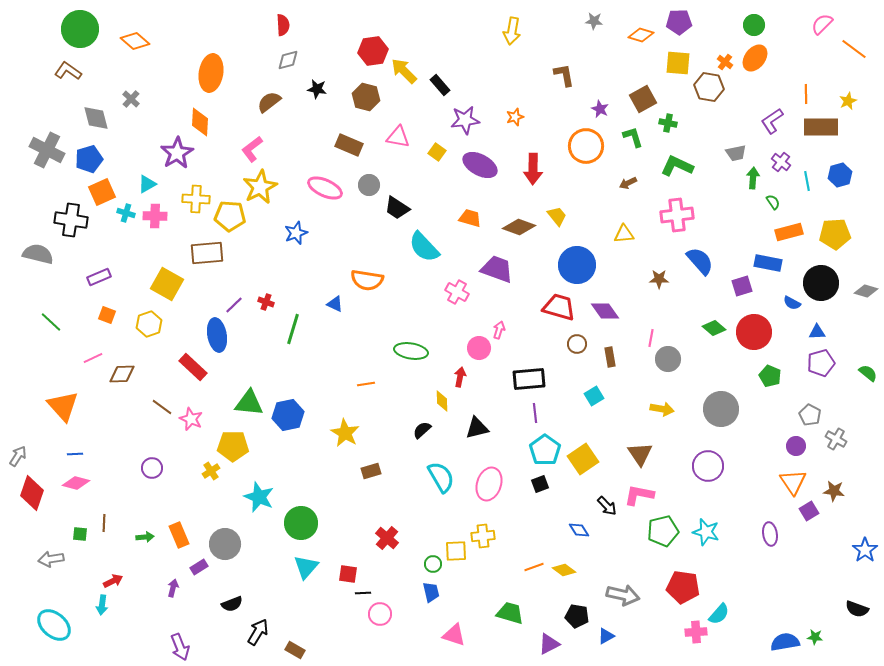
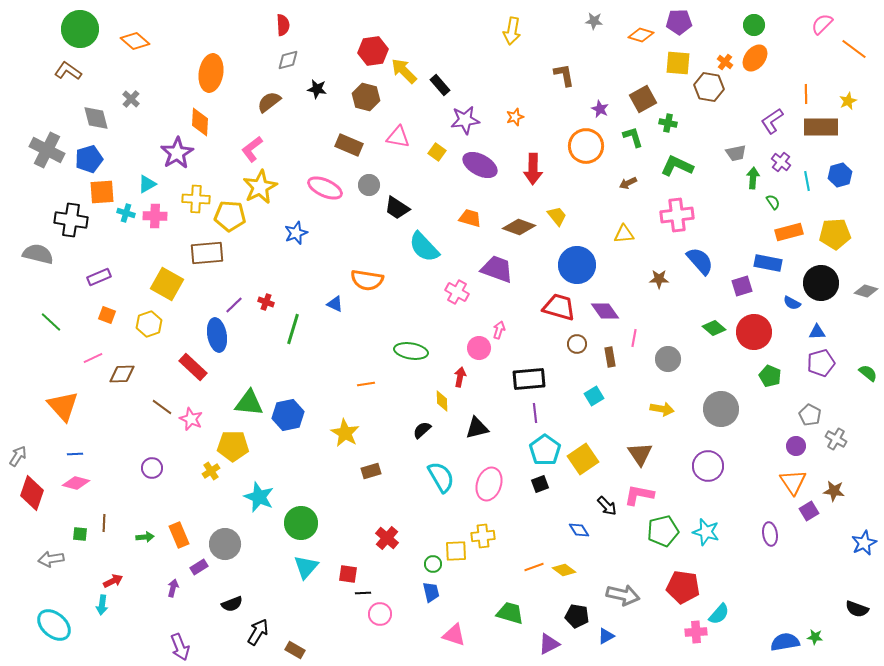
orange square at (102, 192): rotated 20 degrees clockwise
pink line at (651, 338): moved 17 px left
blue star at (865, 550): moved 1 px left, 7 px up; rotated 10 degrees clockwise
